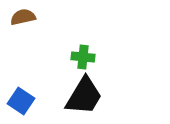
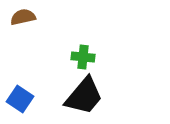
black trapezoid: rotated 9 degrees clockwise
blue square: moved 1 px left, 2 px up
